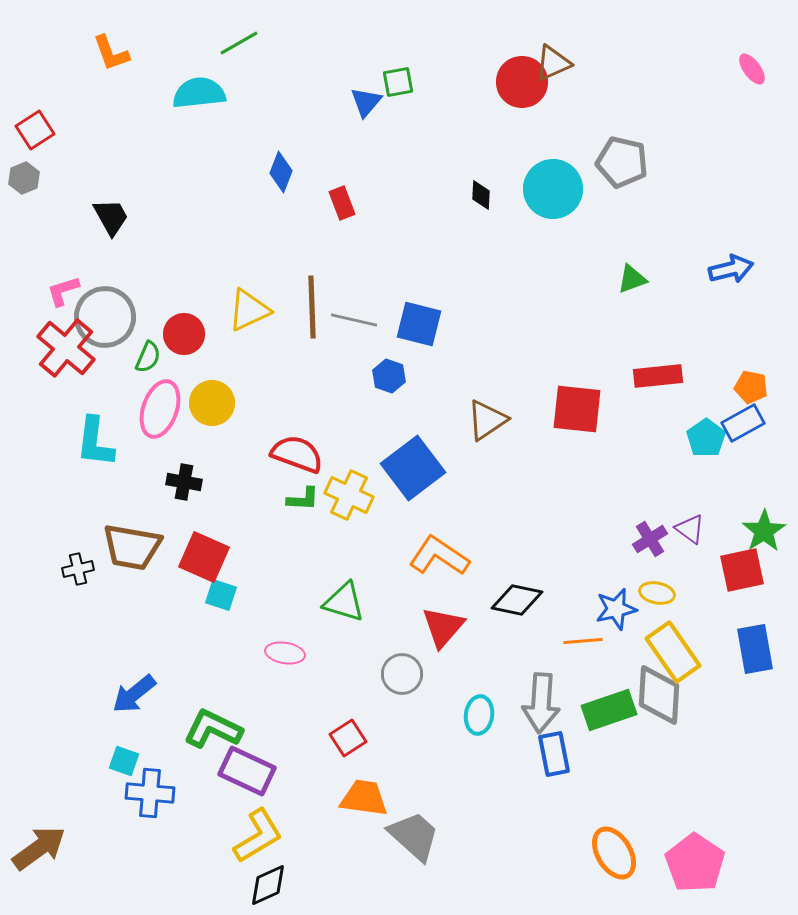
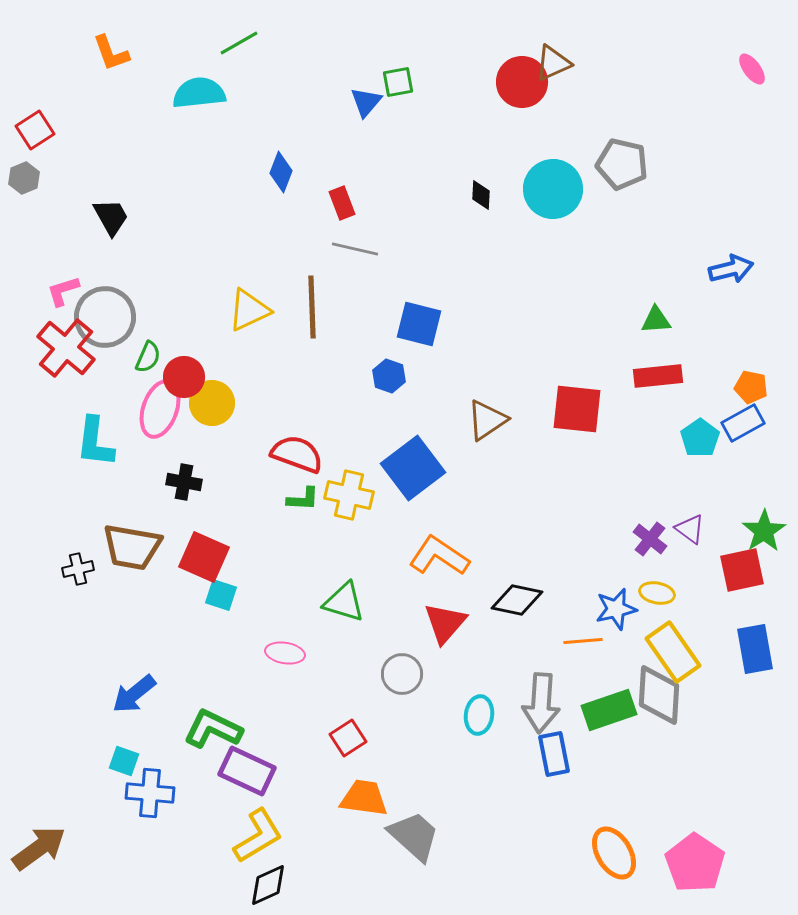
gray pentagon at (622, 162): moved 2 px down
green triangle at (632, 279): moved 24 px right, 41 px down; rotated 16 degrees clockwise
gray line at (354, 320): moved 1 px right, 71 px up
red circle at (184, 334): moved 43 px down
cyan pentagon at (706, 438): moved 6 px left
yellow cross at (349, 495): rotated 12 degrees counterclockwise
purple cross at (650, 539): rotated 20 degrees counterclockwise
red triangle at (443, 627): moved 2 px right, 4 px up
